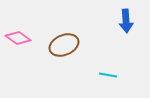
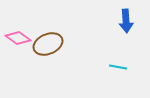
brown ellipse: moved 16 px left, 1 px up
cyan line: moved 10 px right, 8 px up
